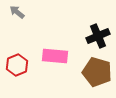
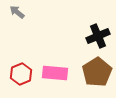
pink rectangle: moved 17 px down
red hexagon: moved 4 px right, 9 px down
brown pentagon: rotated 24 degrees clockwise
